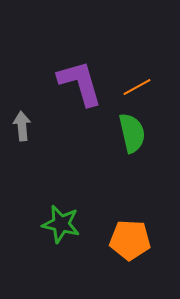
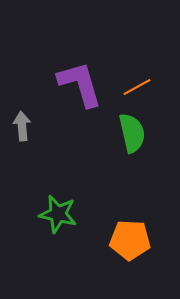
purple L-shape: moved 1 px down
green star: moved 3 px left, 10 px up
